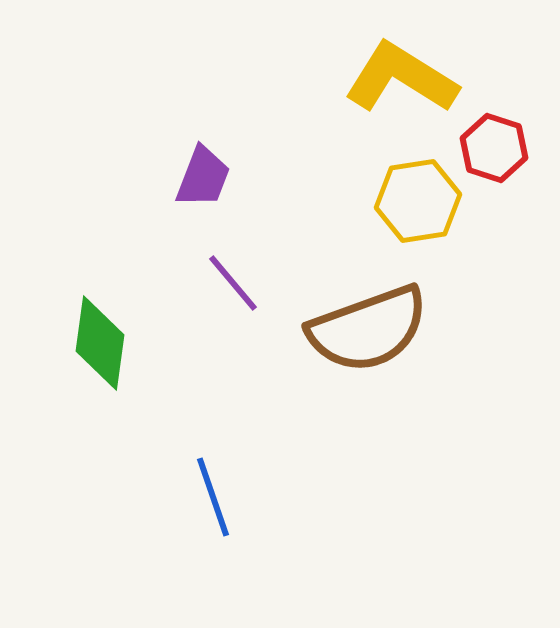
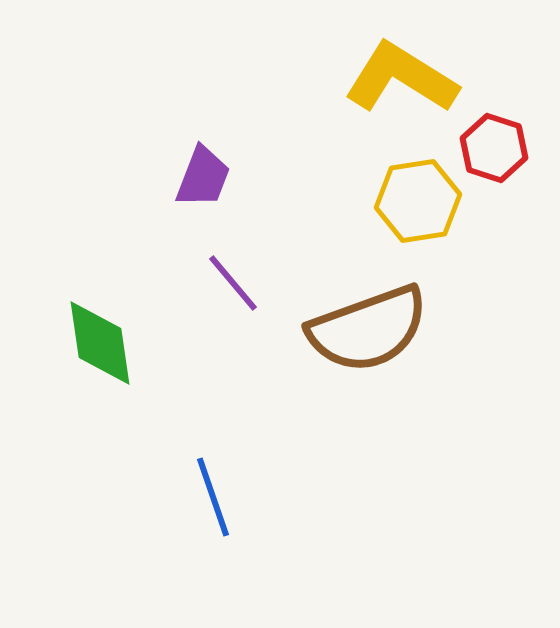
green diamond: rotated 16 degrees counterclockwise
